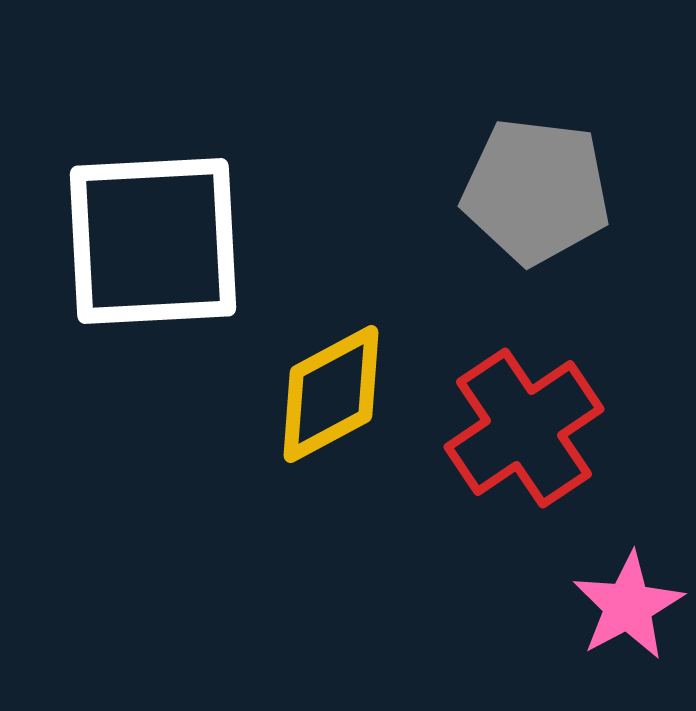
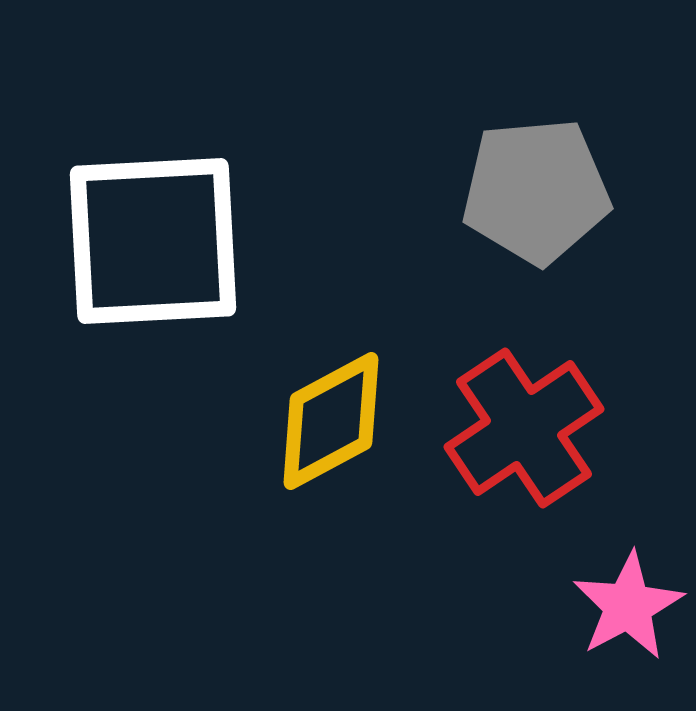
gray pentagon: rotated 12 degrees counterclockwise
yellow diamond: moved 27 px down
